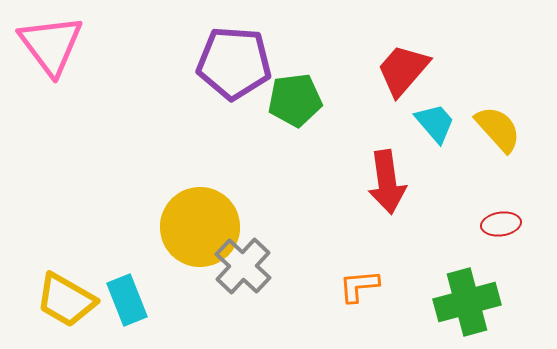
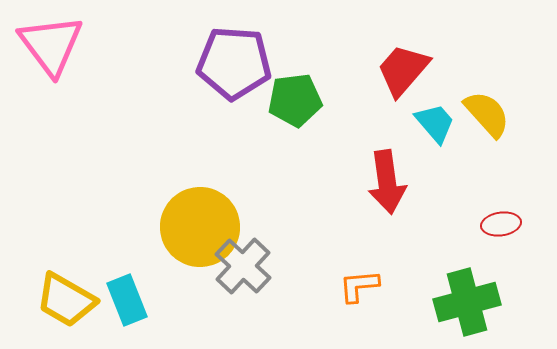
yellow semicircle: moved 11 px left, 15 px up
